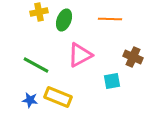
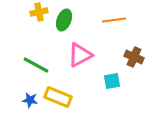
orange line: moved 4 px right, 1 px down; rotated 10 degrees counterclockwise
brown cross: moved 1 px right
